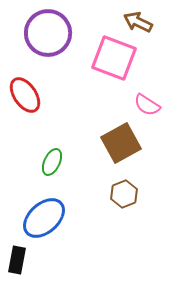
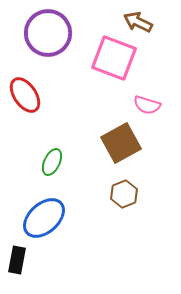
pink semicircle: rotated 16 degrees counterclockwise
